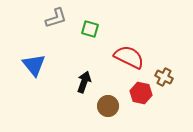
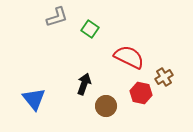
gray L-shape: moved 1 px right, 1 px up
green square: rotated 18 degrees clockwise
blue triangle: moved 34 px down
brown cross: rotated 30 degrees clockwise
black arrow: moved 2 px down
brown circle: moved 2 px left
